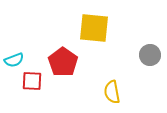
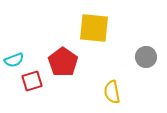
gray circle: moved 4 px left, 2 px down
red square: rotated 20 degrees counterclockwise
